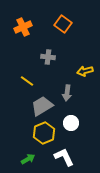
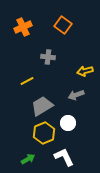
orange square: moved 1 px down
yellow line: rotated 64 degrees counterclockwise
gray arrow: moved 9 px right, 2 px down; rotated 63 degrees clockwise
white circle: moved 3 px left
